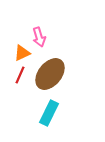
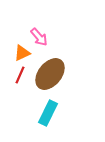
pink arrow: rotated 24 degrees counterclockwise
cyan rectangle: moved 1 px left
